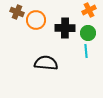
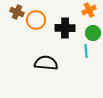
green circle: moved 5 px right
